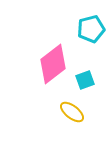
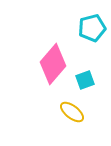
cyan pentagon: moved 1 px right, 1 px up
pink diamond: rotated 12 degrees counterclockwise
